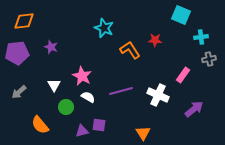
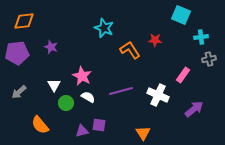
green circle: moved 4 px up
